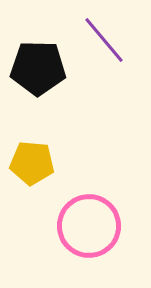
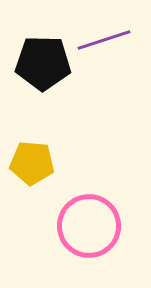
purple line: rotated 68 degrees counterclockwise
black pentagon: moved 5 px right, 5 px up
